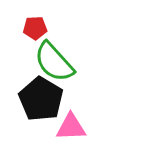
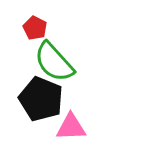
red pentagon: rotated 30 degrees clockwise
black pentagon: rotated 9 degrees counterclockwise
